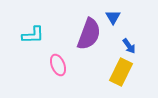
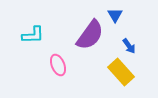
blue triangle: moved 2 px right, 2 px up
purple semicircle: moved 1 px right, 1 px down; rotated 16 degrees clockwise
yellow rectangle: rotated 68 degrees counterclockwise
